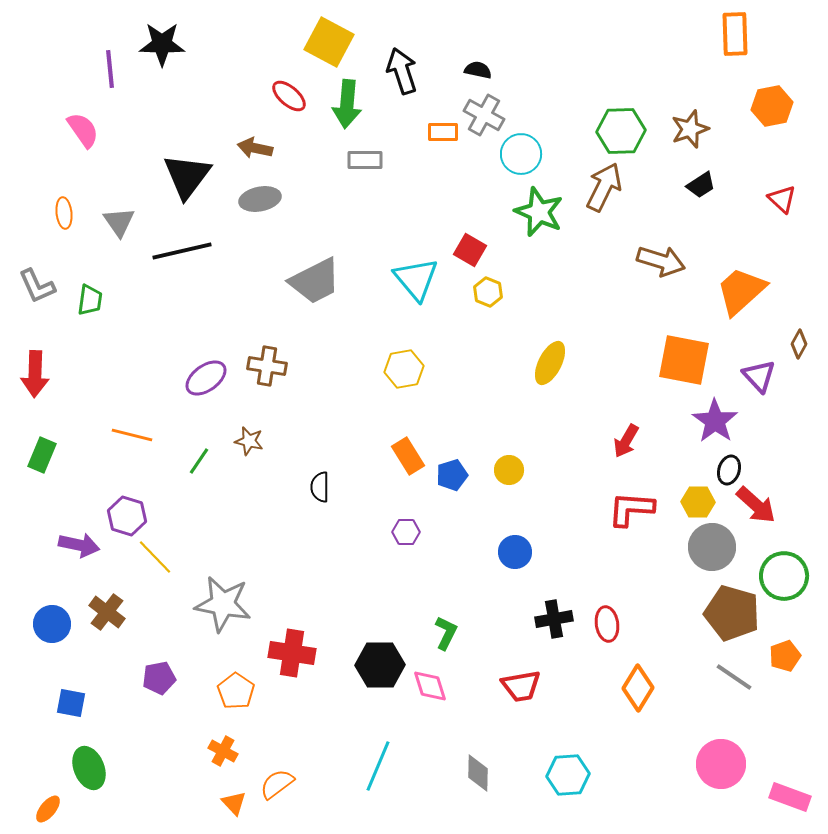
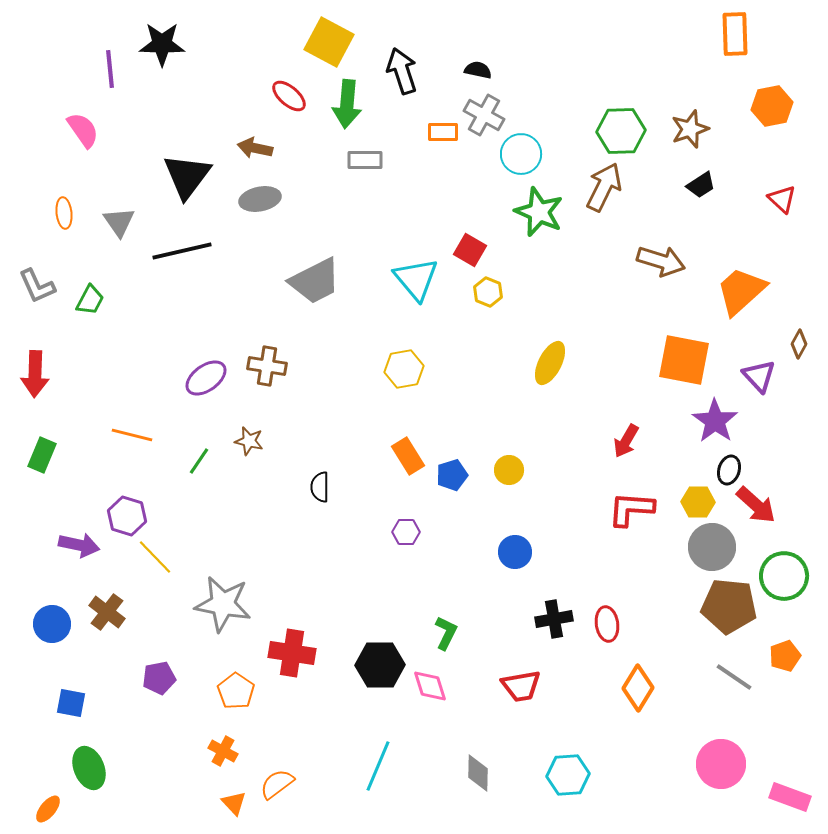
green trapezoid at (90, 300): rotated 20 degrees clockwise
brown pentagon at (732, 613): moved 3 px left, 7 px up; rotated 10 degrees counterclockwise
